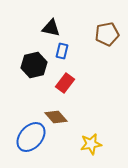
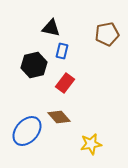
brown diamond: moved 3 px right
blue ellipse: moved 4 px left, 6 px up
